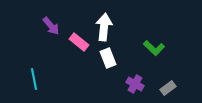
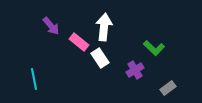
white rectangle: moved 8 px left; rotated 12 degrees counterclockwise
purple cross: moved 14 px up; rotated 30 degrees clockwise
